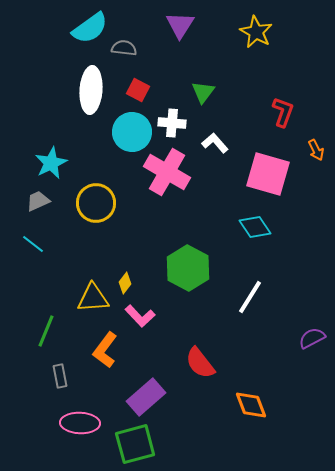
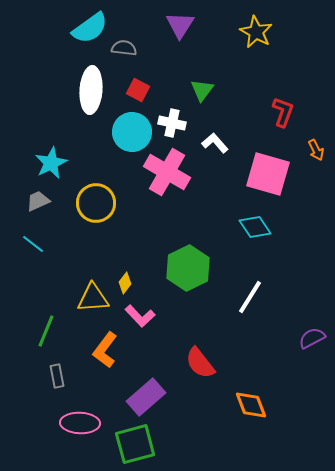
green triangle: moved 1 px left, 2 px up
white cross: rotated 8 degrees clockwise
green hexagon: rotated 6 degrees clockwise
gray rectangle: moved 3 px left
